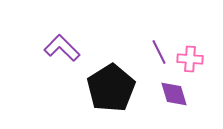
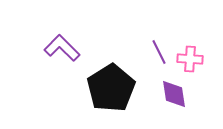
purple diamond: rotated 8 degrees clockwise
